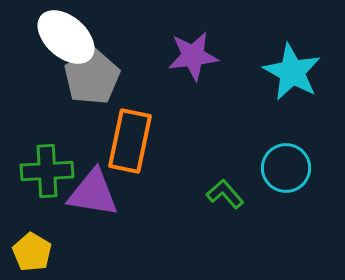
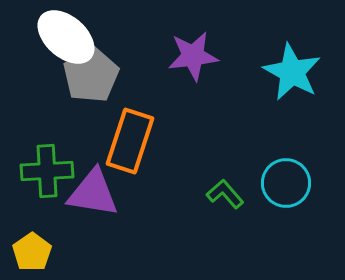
gray pentagon: moved 1 px left, 2 px up
orange rectangle: rotated 6 degrees clockwise
cyan circle: moved 15 px down
yellow pentagon: rotated 6 degrees clockwise
